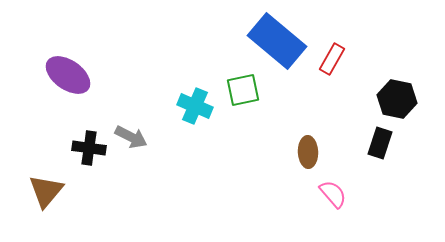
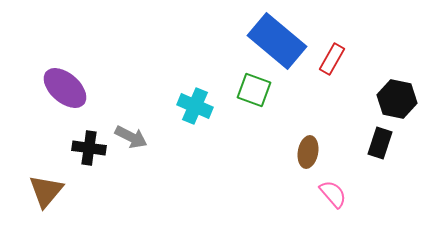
purple ellipse: moved 3 px left, 13 px down; rotated 6 degrees clockwise
green square: moved 11 px right; rotated 32 degrees clockwise
brown ellipse: rotated 12 degrees clockwise
